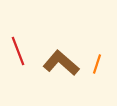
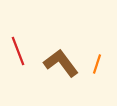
brown L-shape: rotated 12 degrees clockwise
